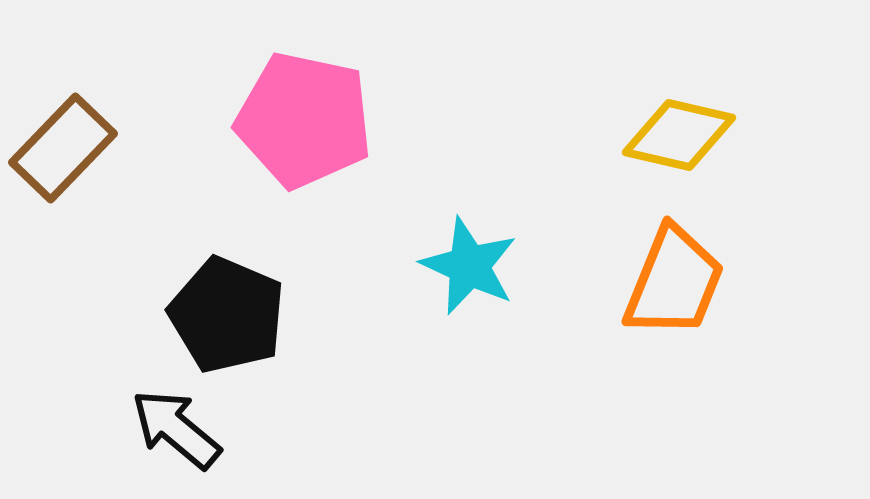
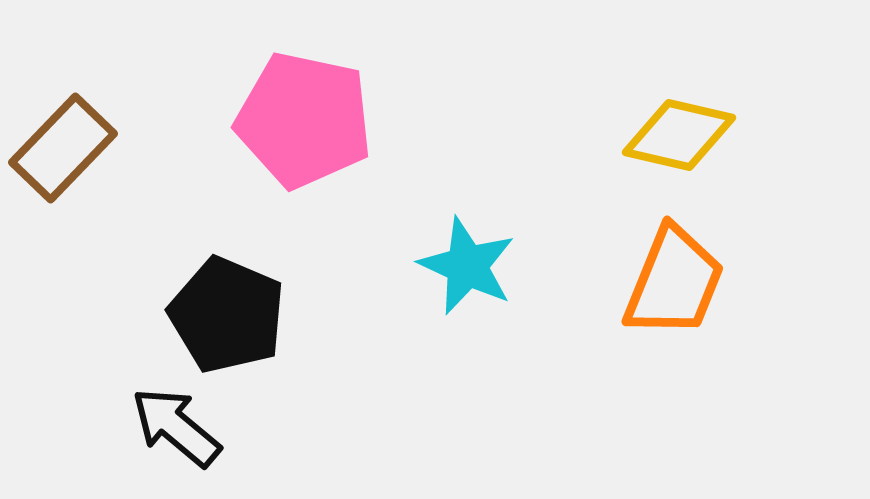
cyan star: moved 2 px left
black arrow: moved 2 px up
